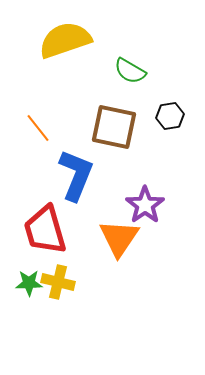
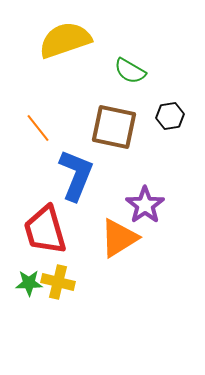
orange triangle: rotated 24 degrees clockwise
